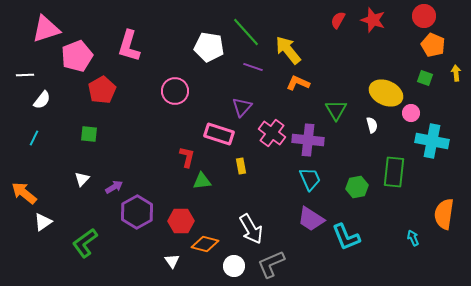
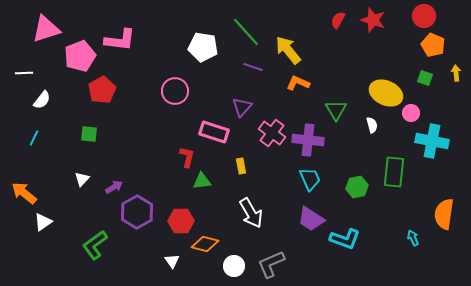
pink L-shape at (129, 46): moved 9 px left, 6 px up; rotated 100 degrees counterclockwise
white pentagon at (209, 47): moved 6 px left
pink pentagon at (77, 56): moved 3 px right
white line at (25, 75): moved 1 px left, 2 px up
pink rectangle at (219, 134): moved 5 px left, 2 px up
white arrow at (251, 229): moved 16 px up
cyan L-shape at (346, 237): moved 1 px left, 2 px down; rotated 48 degrees counterclockwise
green L-shape at (85, 243): moved 10 px right, 2 px down
